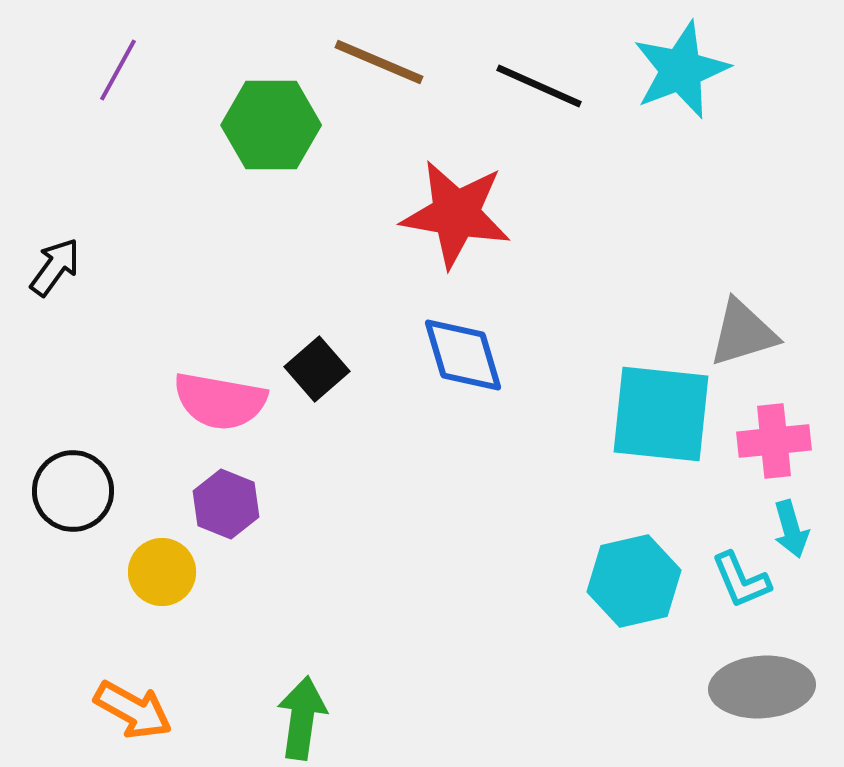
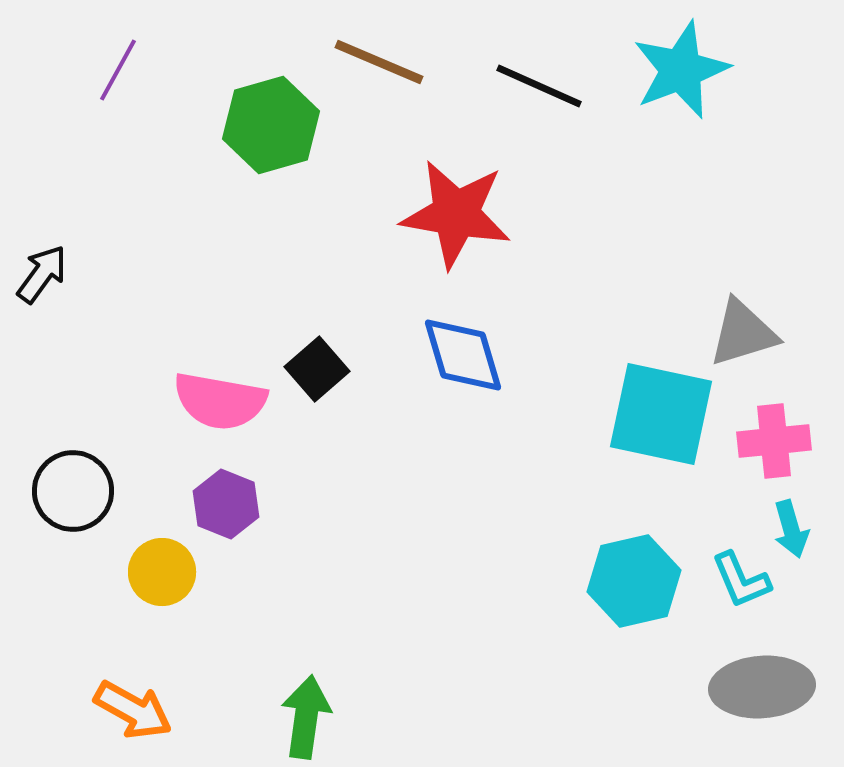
green hexagon: rotated 16 degrees counterclockwise
black arrow: moved 13 px left, 7 px down
cyan square: rotated 6 degrees clockwise
green arrow: moved 4 px right, 1 px up
